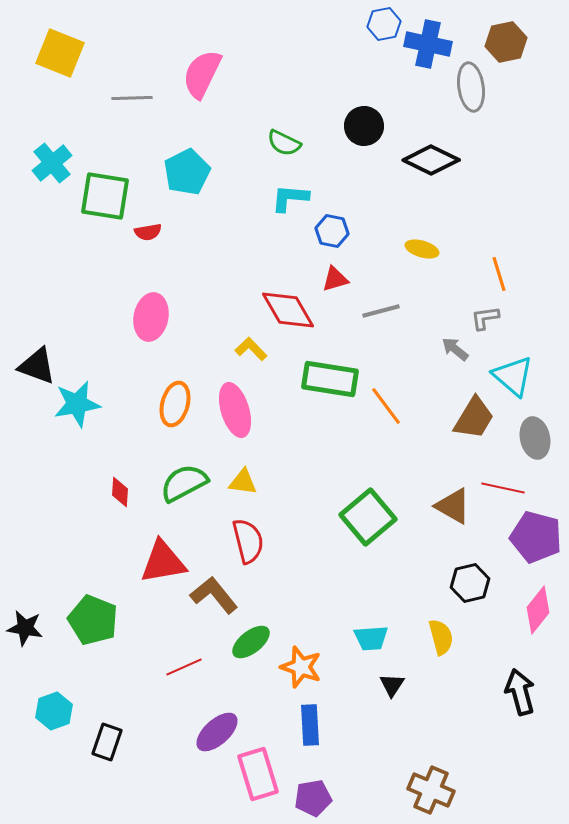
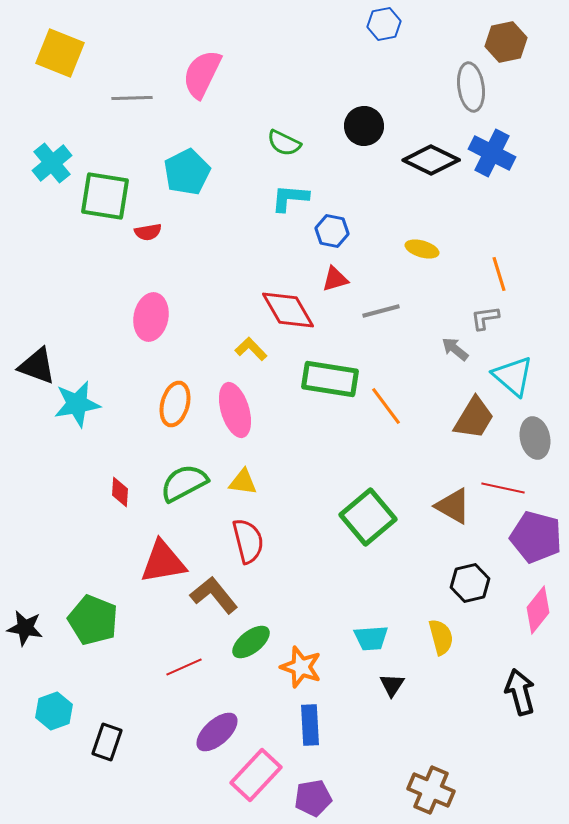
blue cross at (428, 44): moved 64 px right, 109 px down; rotated 15 degrees clockwise
pink rectangle at (258, 774): moved 2 px left, 1 px down; rotated 60 degrees clockwise
